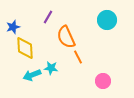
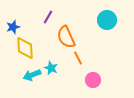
orange line: moved 1 px down
cyan star: rotated 16 degrees clockwise
pink circle: moved 10 px left, 1 px up
